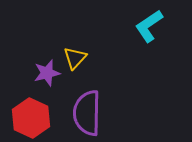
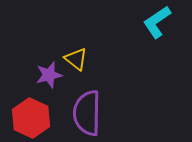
cyan L-shape: moved 8 px right, 4 px up
yellow triangle: moved 1 px right, 1 px down; rotated 35 degrees counterclockwise
purple star: moved 2 px right, 2 px down
